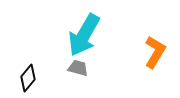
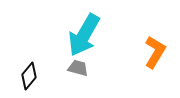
black diamond: moved 1 px right, 2 px up
